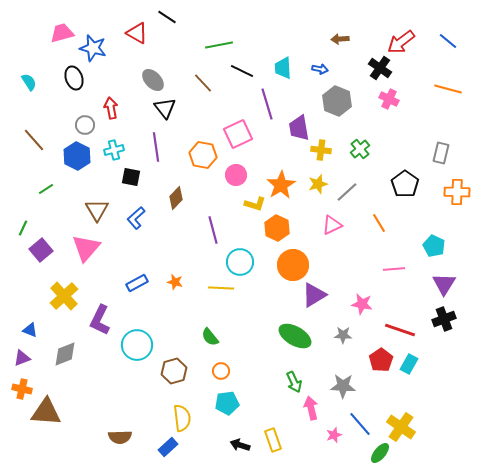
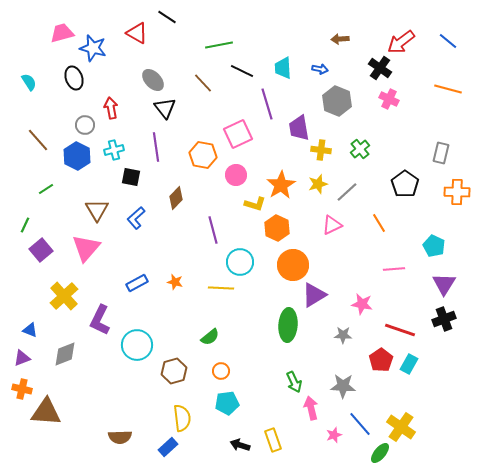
brown line at (34, 140): moved 4 px right
green line at (23, 228): moved 2 px right, 3 px up
green ellipse at (295, 336): moved 7 px left, 11 px up; rotated 64 degrees clockwise
green semicircle at (210, 337): rotated 90 degrees counterclockwise
